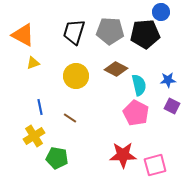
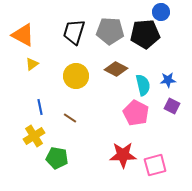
yellow triangle: moved 1 px left, 1 px down; rotated 16 degrees counterclockwise
cyan semicircle: moved 4 px right
